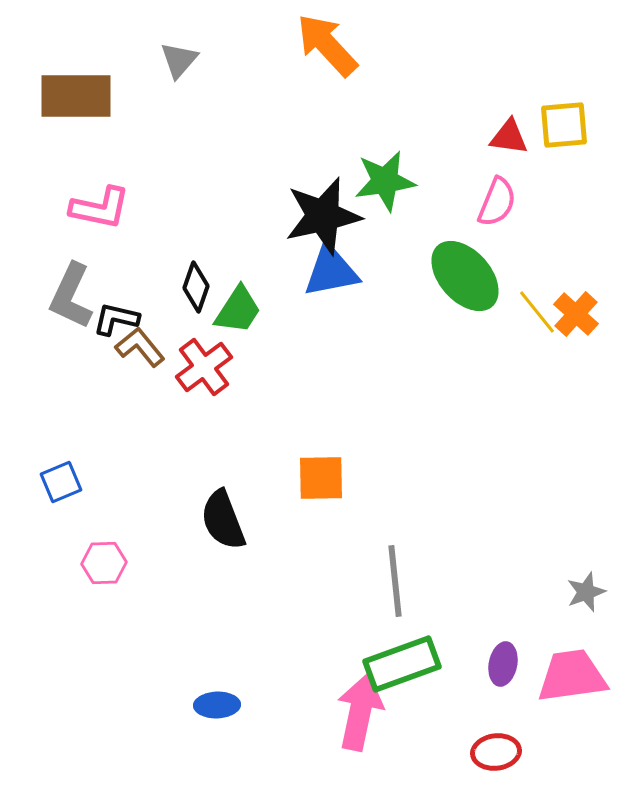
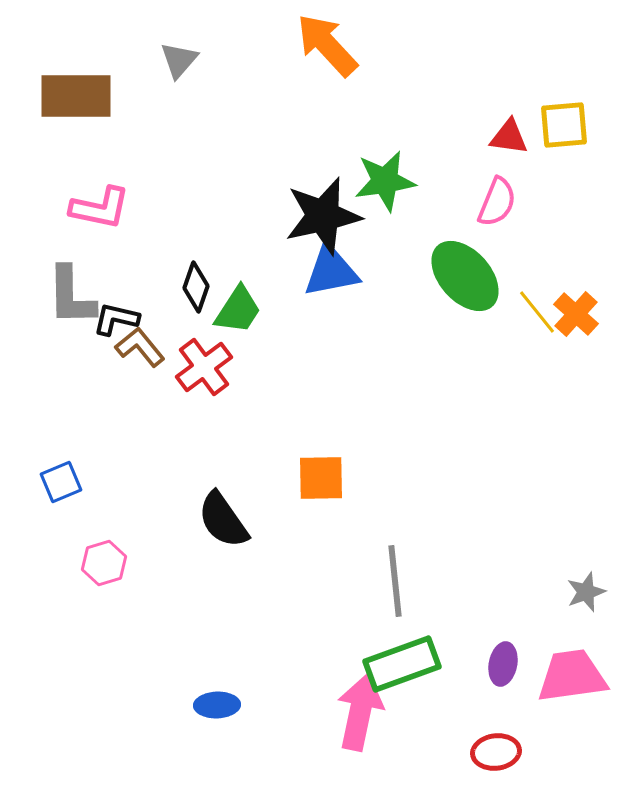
gray L-shape: rotated 26 degrees counterclockwise
black semicircle: rotated 14 degrees counterclockwise
pink hexagon: rotated 15 degrees counterclockwise
